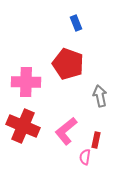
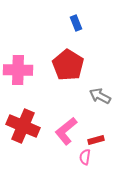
red pentagon: moved 1 px down; rotated 12 degrees clockwise
pink cross: moved 8 px left, 12 px up
gray arrow: rotated 50 degrees counterclockwise
red rectangle: rotated 63 degrees clockwise
